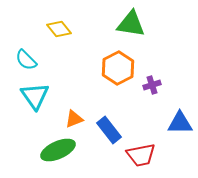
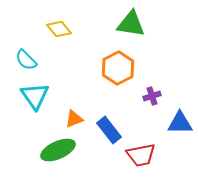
purple cross: moved 11 px down
